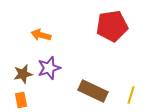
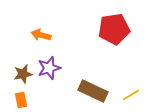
red pentagon: moved 2 px right, 3 px down
yellow line: rotated 42 degrees clockwise
